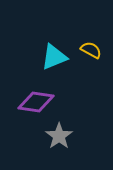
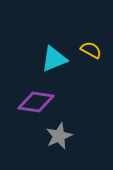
cyan triangle: moved 2 px down
gray star: rotated 12 degrees clockwise
